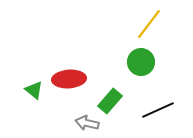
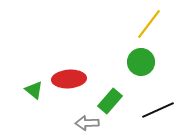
gray arrow: rotated 15 degrees counterclockwise
